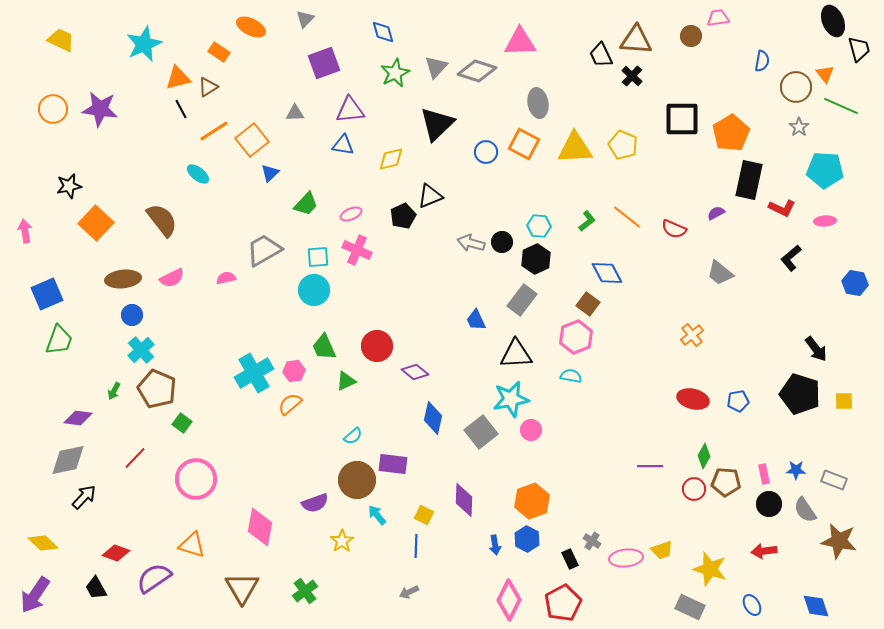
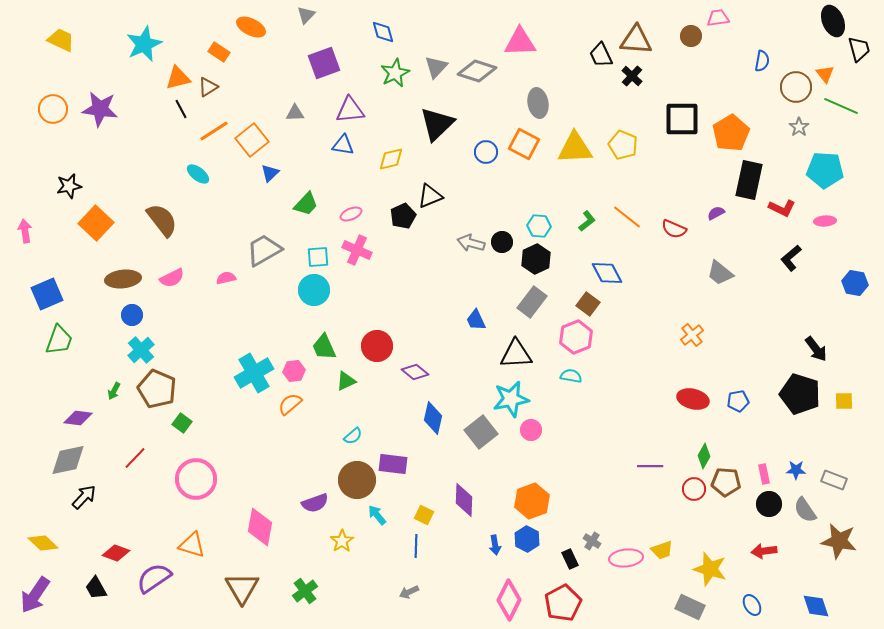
gray triangle at (305, 19): moved 1 px right, 4 px up
gray rectangle at (522, 300): moved 10 px right, 2 px down
